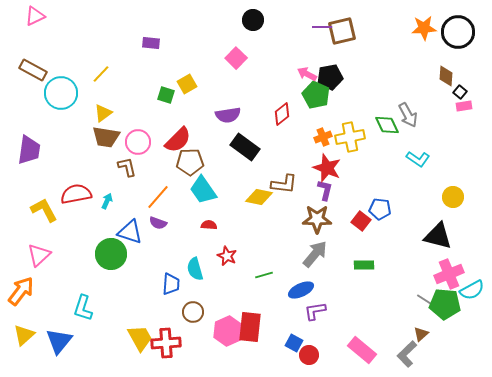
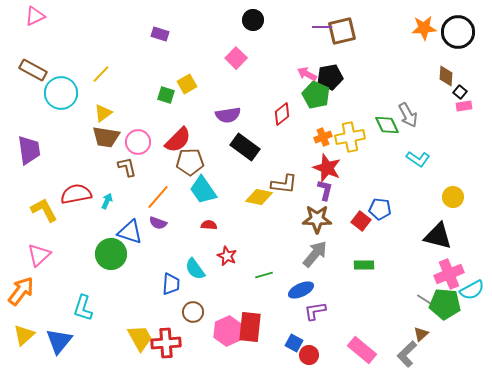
purple rectangle at (151, 43): moved 9 px right, 9 px up; rotated 12 degrees clockwise
purple trapezoid at (29, 150): rotated 16 degrees counterclockwise
cyan semicircle at (195, 269): rotated 20 degrees counterclockwise
